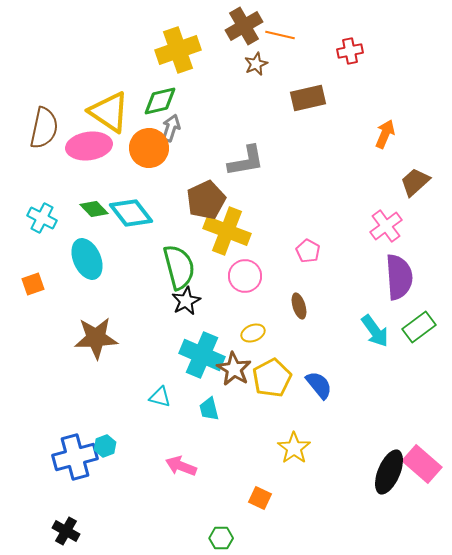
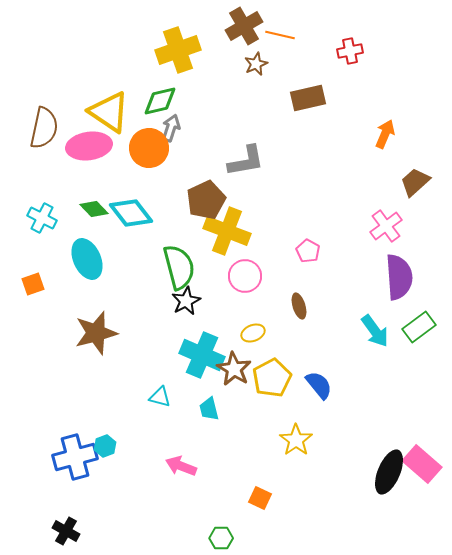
brown star at (96, 338): moved 5 px up; rotated 12 degrees counterclockwise
yellow star at (294, 448): moved 2 px right, 8 px up
